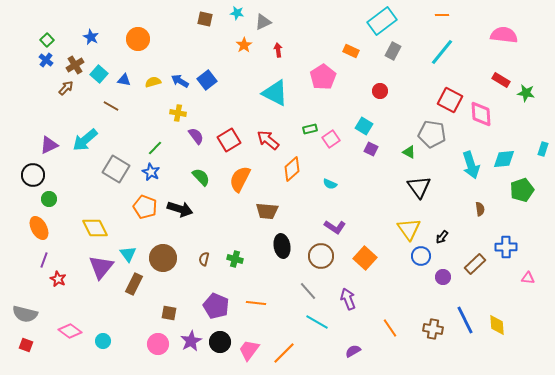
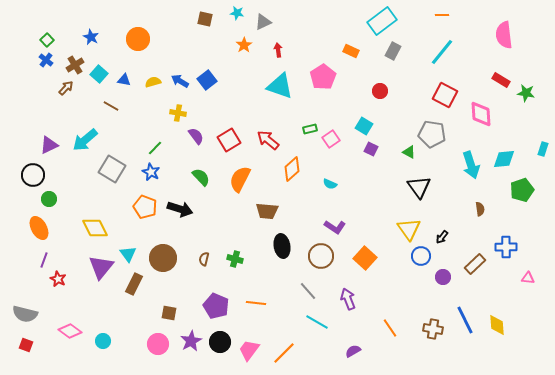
pink semicircle at (504, 35): rotated 104 degrees counterclockwise
cyan triangle at (275, 93): moved 5 px right, 7 px up; rotated 8 degrees counterclockwise
red square at (450, 100): moved 5 px left, 5 px up
gray square at (116, 169): moved 4 px left
